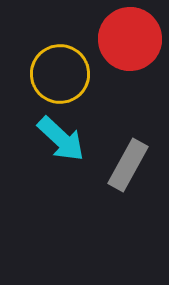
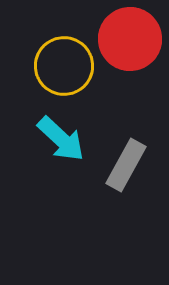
yellow circle: moved 4 px right, 8 px up
gray rectangle: moved 2 px left
